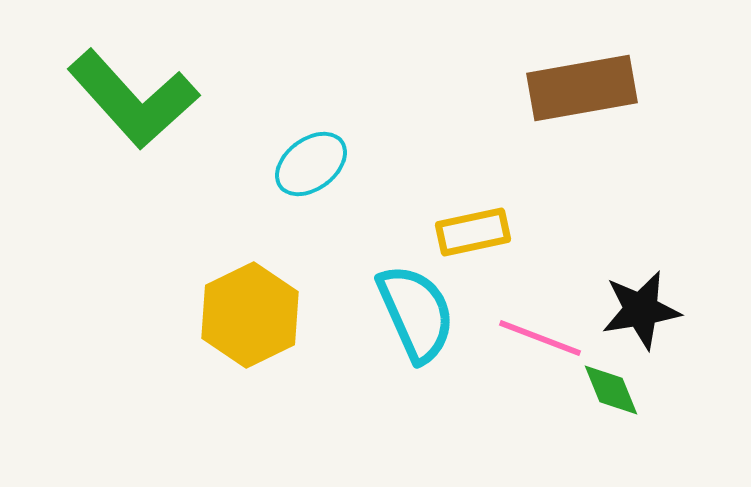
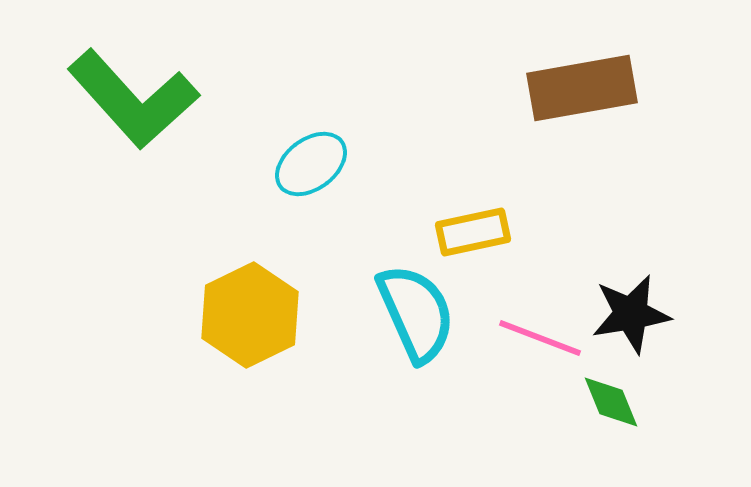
black star: moved 10 px left, 4 px down
green diamond: moved 12 px down
